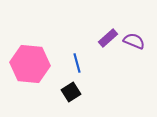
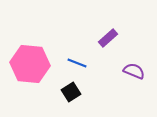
purple semicircle: moved 30 px down
blue line: rotated 54 degrees counterclockwise
